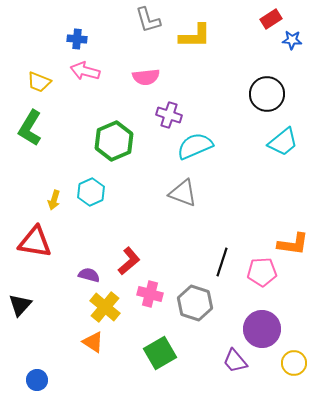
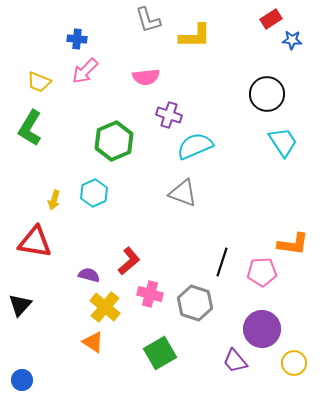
pink arrow: rotated 60 degrees counterclockwise
cyan trapezoid: rotated 84 degrees counterclockwise
cyan hexagon: moved 3 px right, 1 px down
blue circle: moved 15 px left
